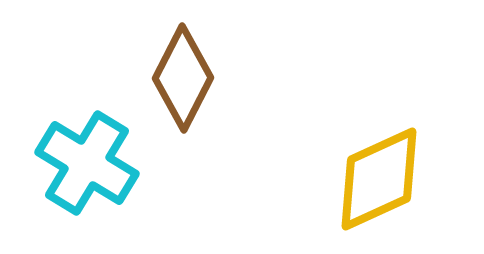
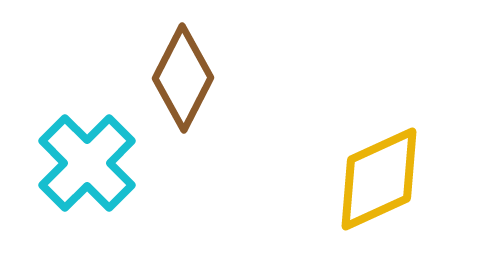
cyan cross: rotated 14 degrees clockwise
